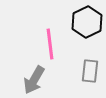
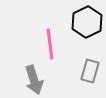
gray rectangle: rotated 10 degrees clockwise
gray arrow: rotated 48 degrees counterclockwise
